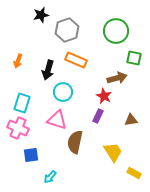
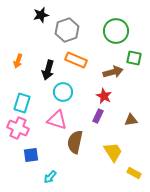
brown arrow: moved 4 px left, 6 px up
